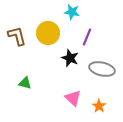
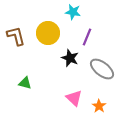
cyan star: moved 1 px right
brown L-shape: moved 1 px left
gray ellipse: rotated 25 degrees clockwise
pink triangle: moved 1 px right
